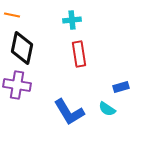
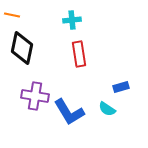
purple cross: moved 18 px right, 11 px down
